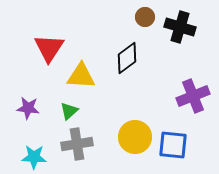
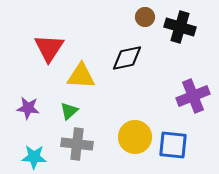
black diamond: rotated 24 degrees clockwise
gray cross: rotated 16 degrees clockwise
